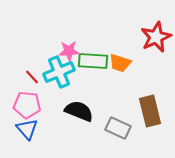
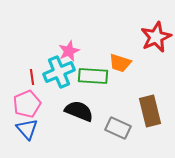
pink star: rotated 20 degrees counterclockwise
green rectangle: moved 15 px down
red line: rotated 35 degrees clockwise
pink pentagon: moved 1 px up; rotated 28 degrees counterclockwise
